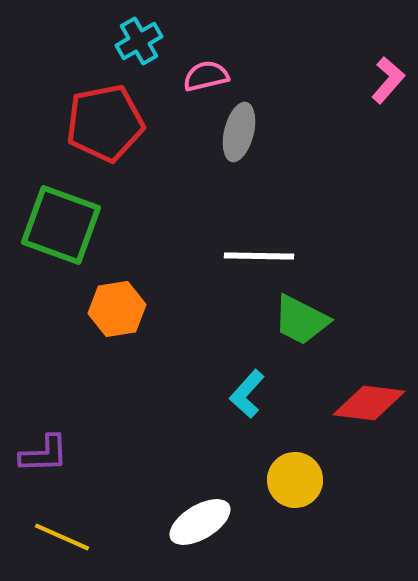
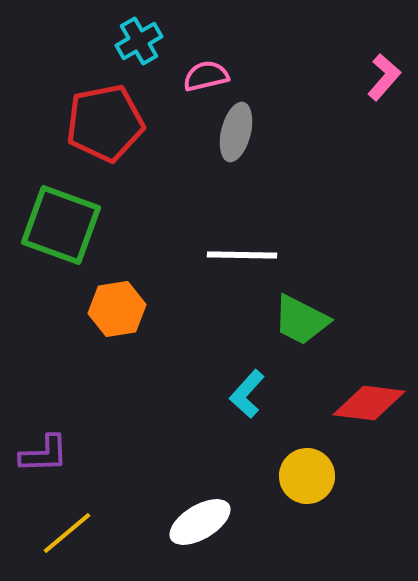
pink L-shape: moved 4 px left, 3 px up
gray ellipse: moved 3 px left
white line: moved 17 px left, 1 px up
yellow circle: moved 12 px right, 4 px up
yellow line: moved 5 px right, 4 px up; rotated 64 degrees counterclockwise
